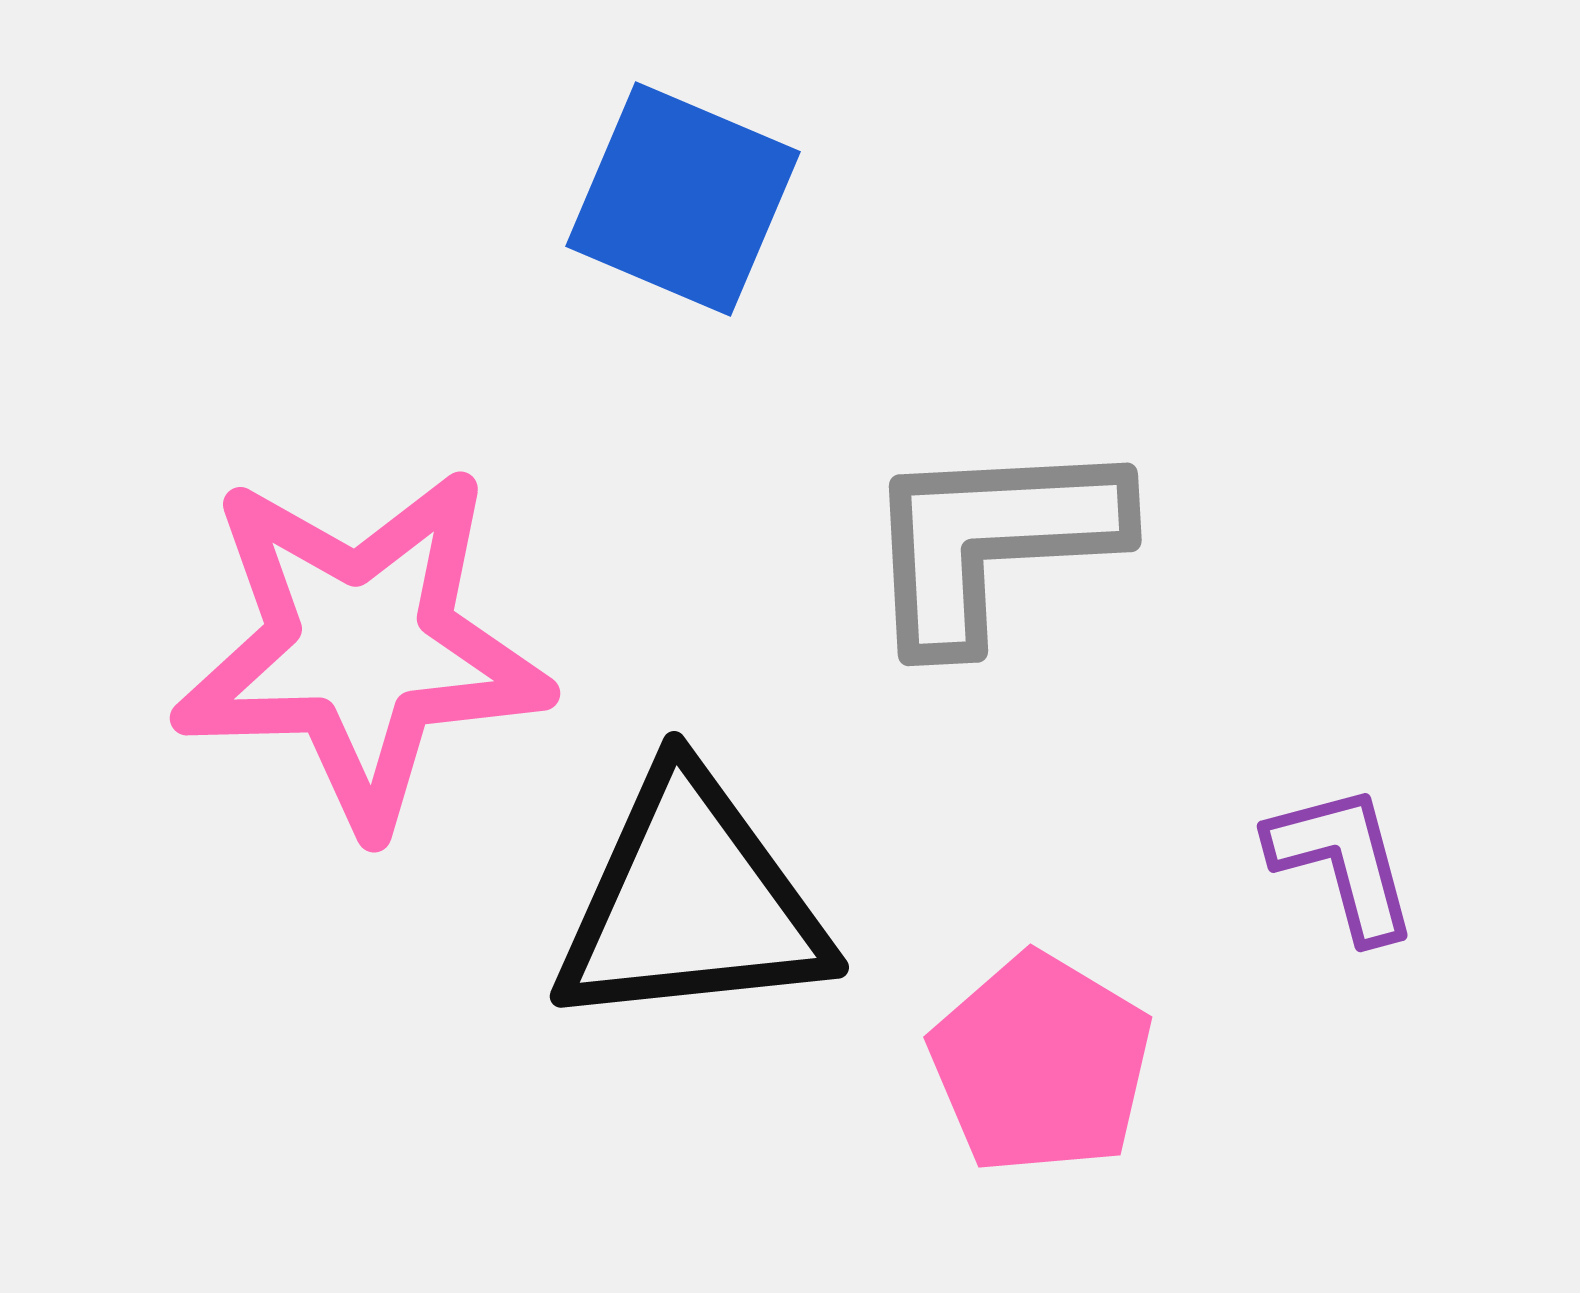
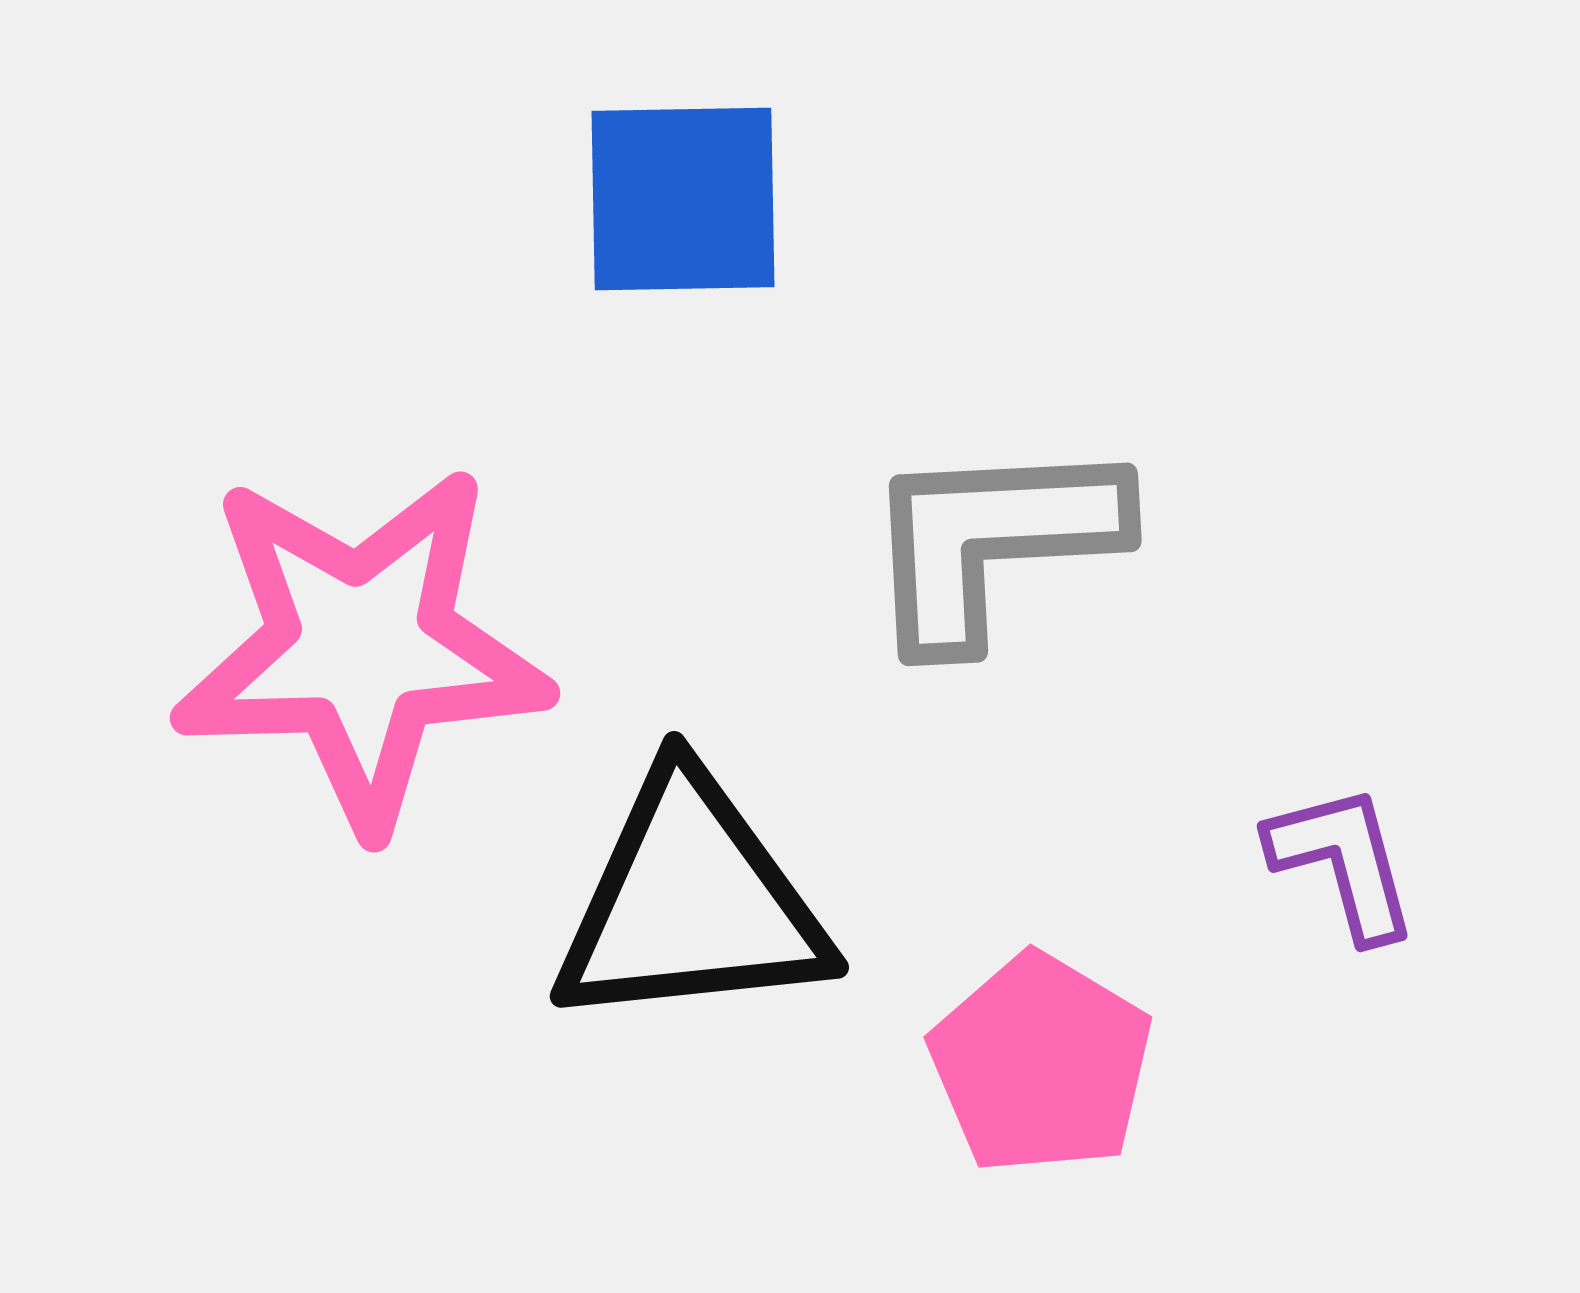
blue square: rotated 24 degrees counterclockwise
